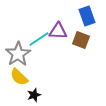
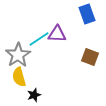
blue rectangle: moved 2 px up
purple triangle: moved 1 px left, 3 px down
brown square: moved 9 px right, 17 px down
gray star: moved 1 px down
yellow semicircle: rotated 30 degrees clockwise
